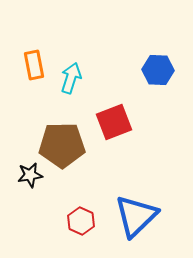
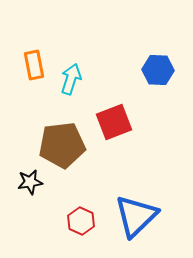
cyan arrow: moved 1 px down
brown pentagon: rotated 6 degrees counterclockwise
black star: moved 7 px down
